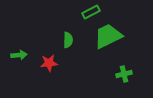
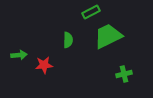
red star: moved 5 px left, 2 px down
